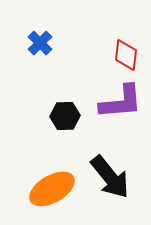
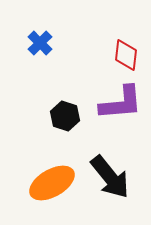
purple L-shape: moved 1 px down
black hexagon: rotated 20 degrees clockwise
orange ellipse: moved 6 px up
